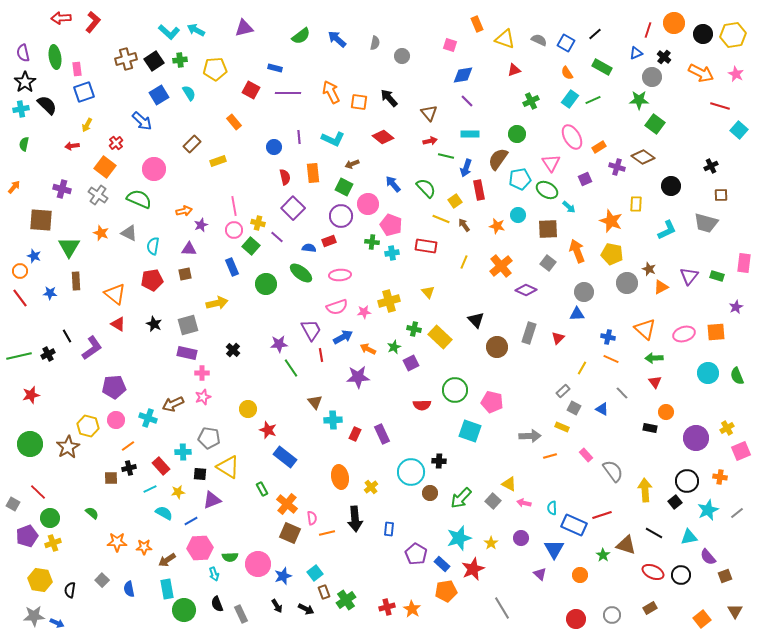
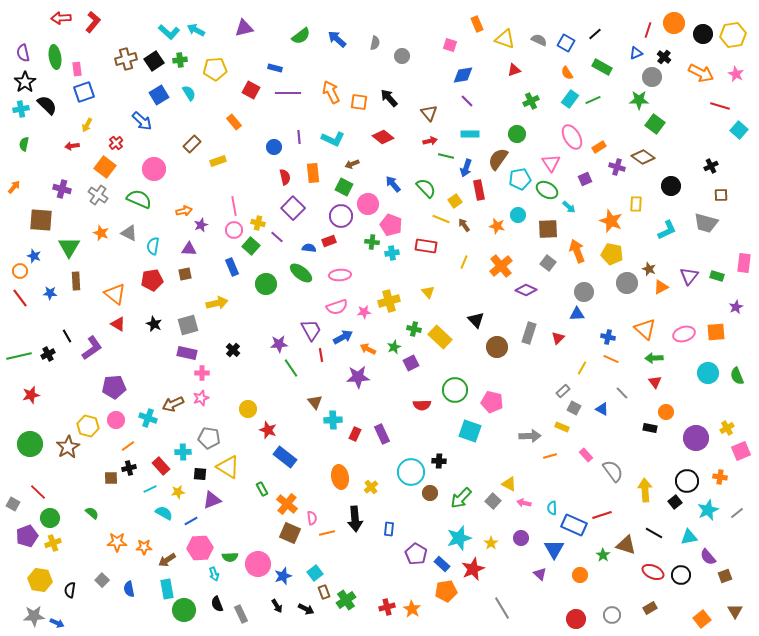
pink star at (203, 397): moved 2 px left, 1 px down
